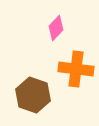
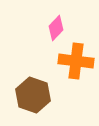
orange cross: moved 8 px up
